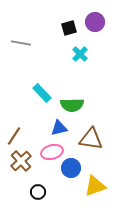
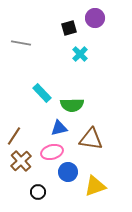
purple circle: moved 4 px up
blue circle: moved 3 px left, 4 px down
